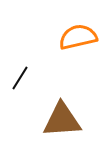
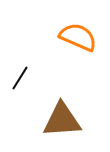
orange semicircle: rotated 36 degrees clockwise
